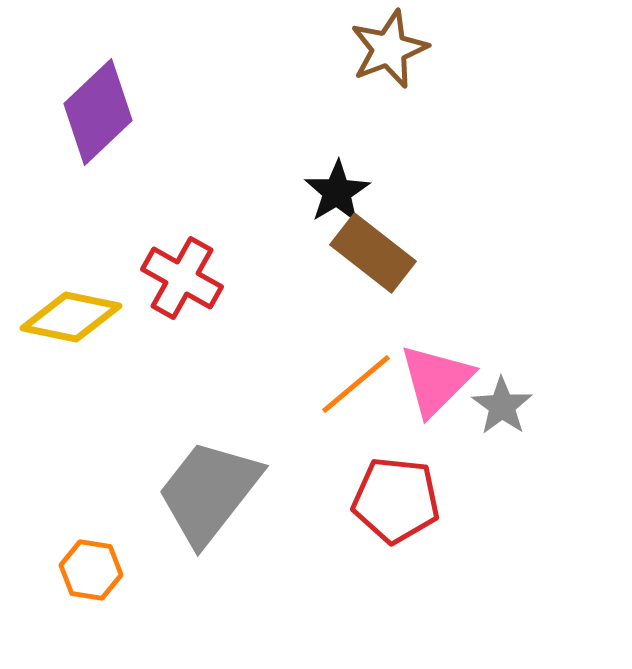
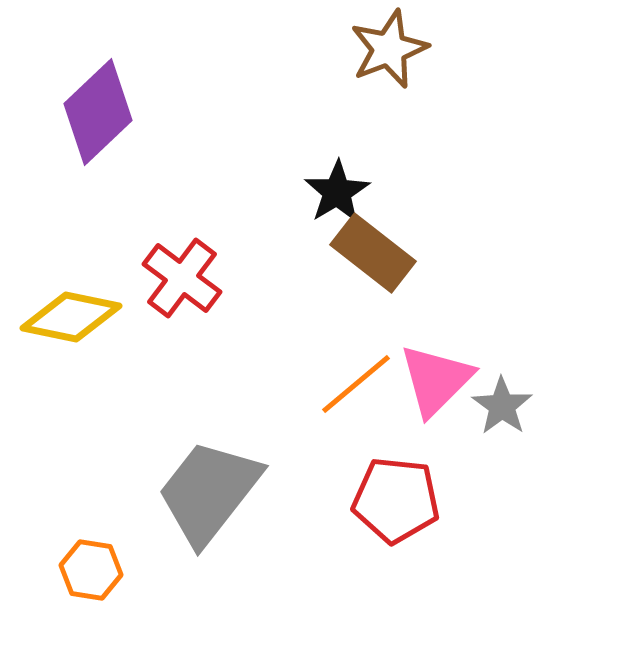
red cross: rotated 8 degrees clockwise
